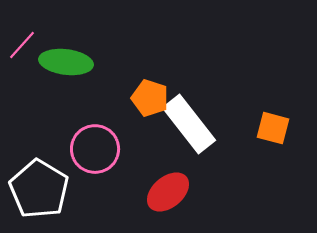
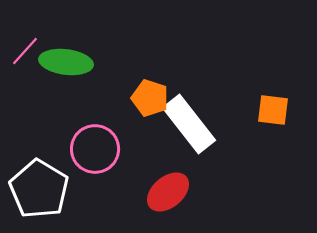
pink line: moved 3 px right, 6 px down
orange square: moved 18 px up; rotated 8 degrees counterclockwise
